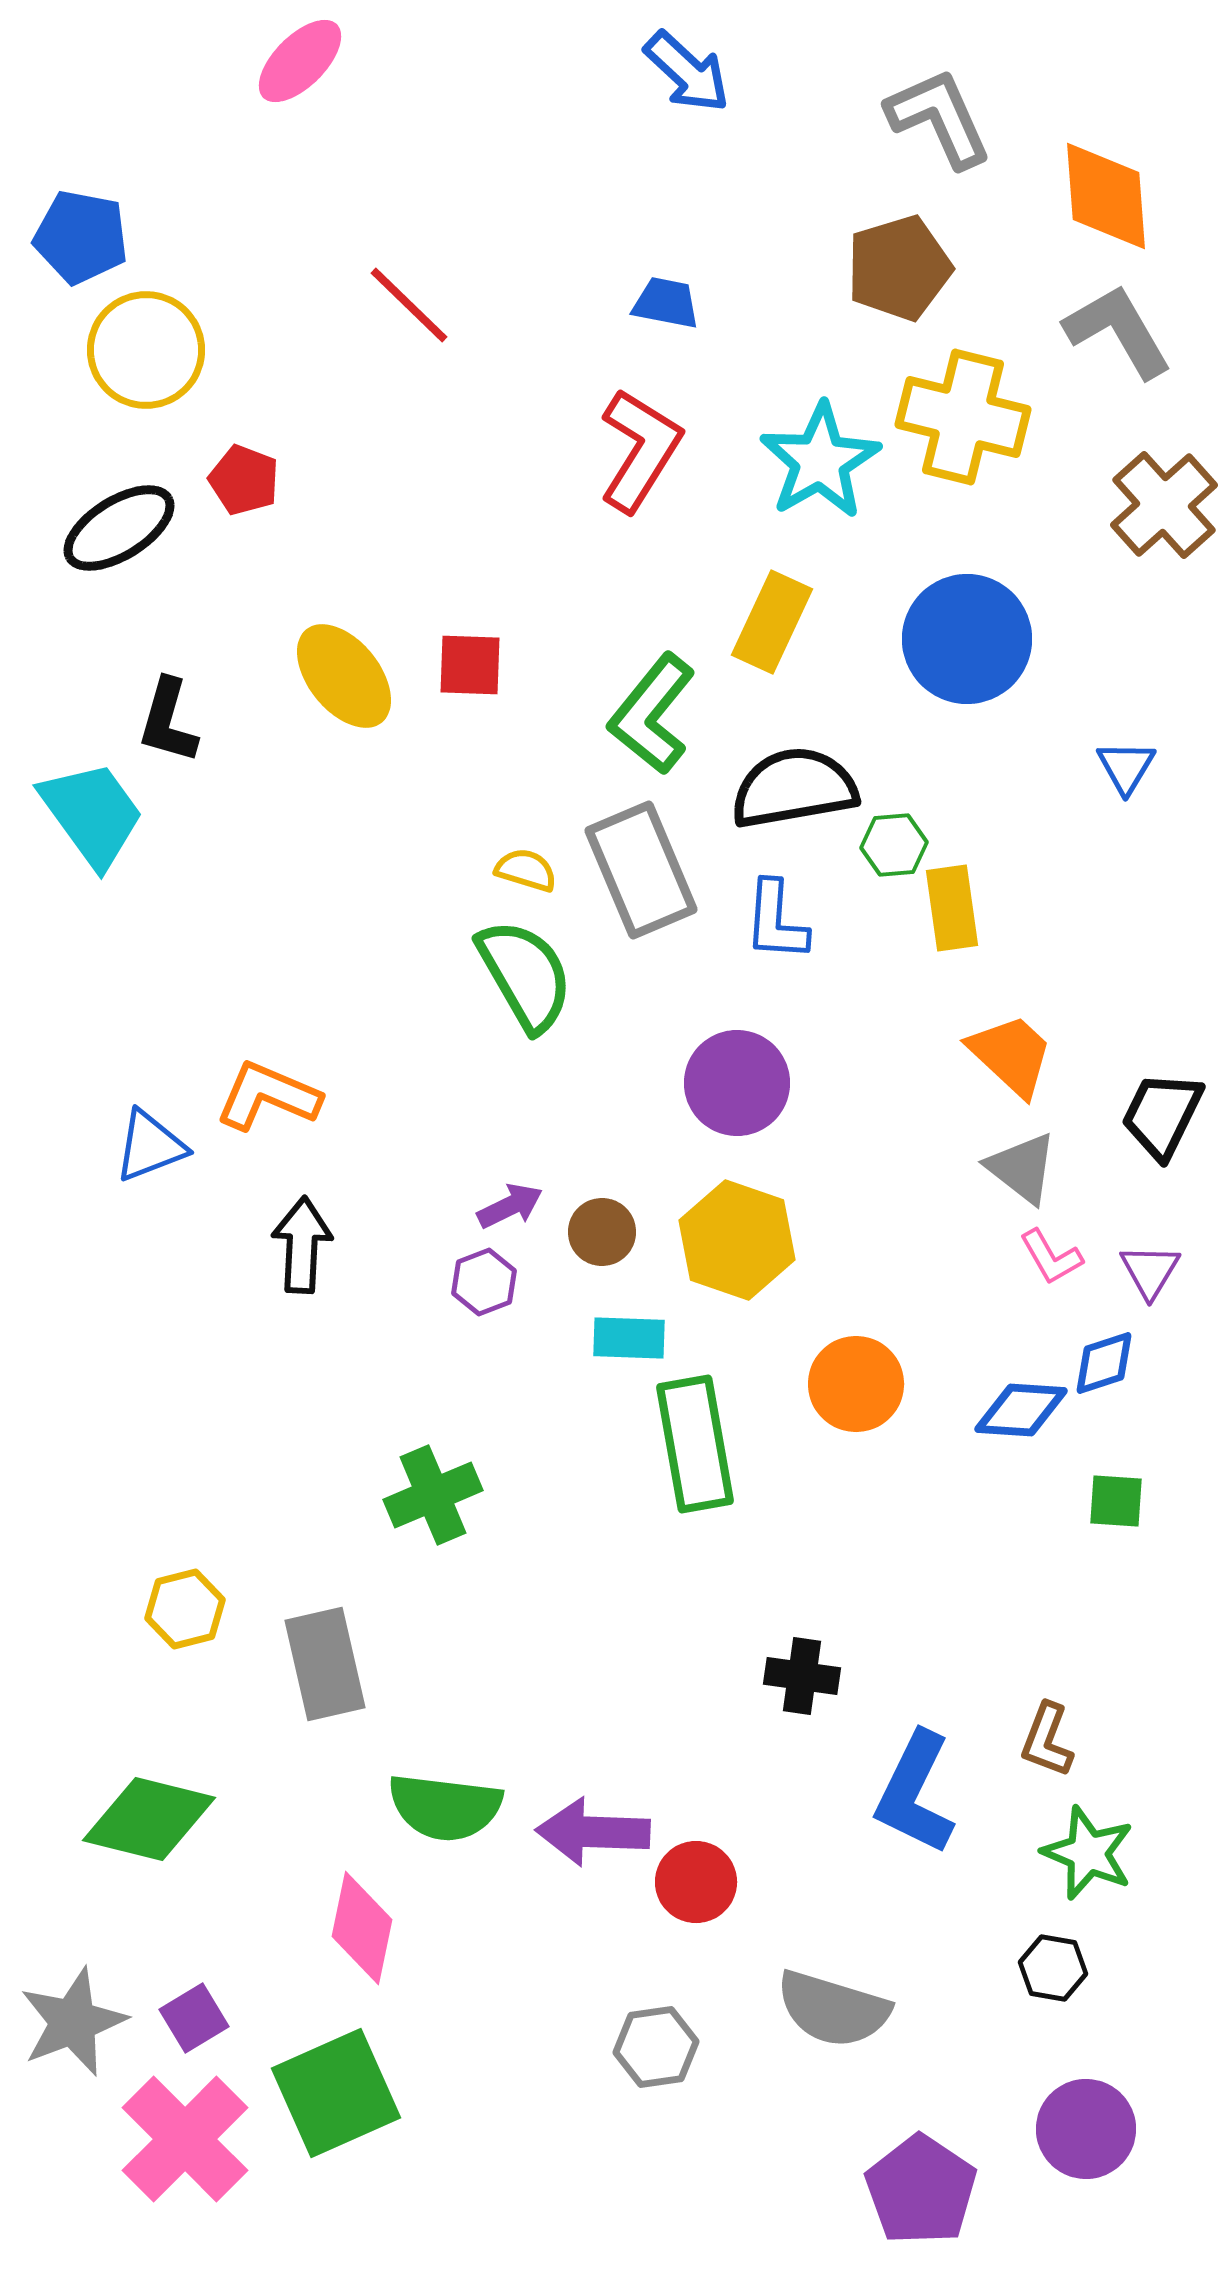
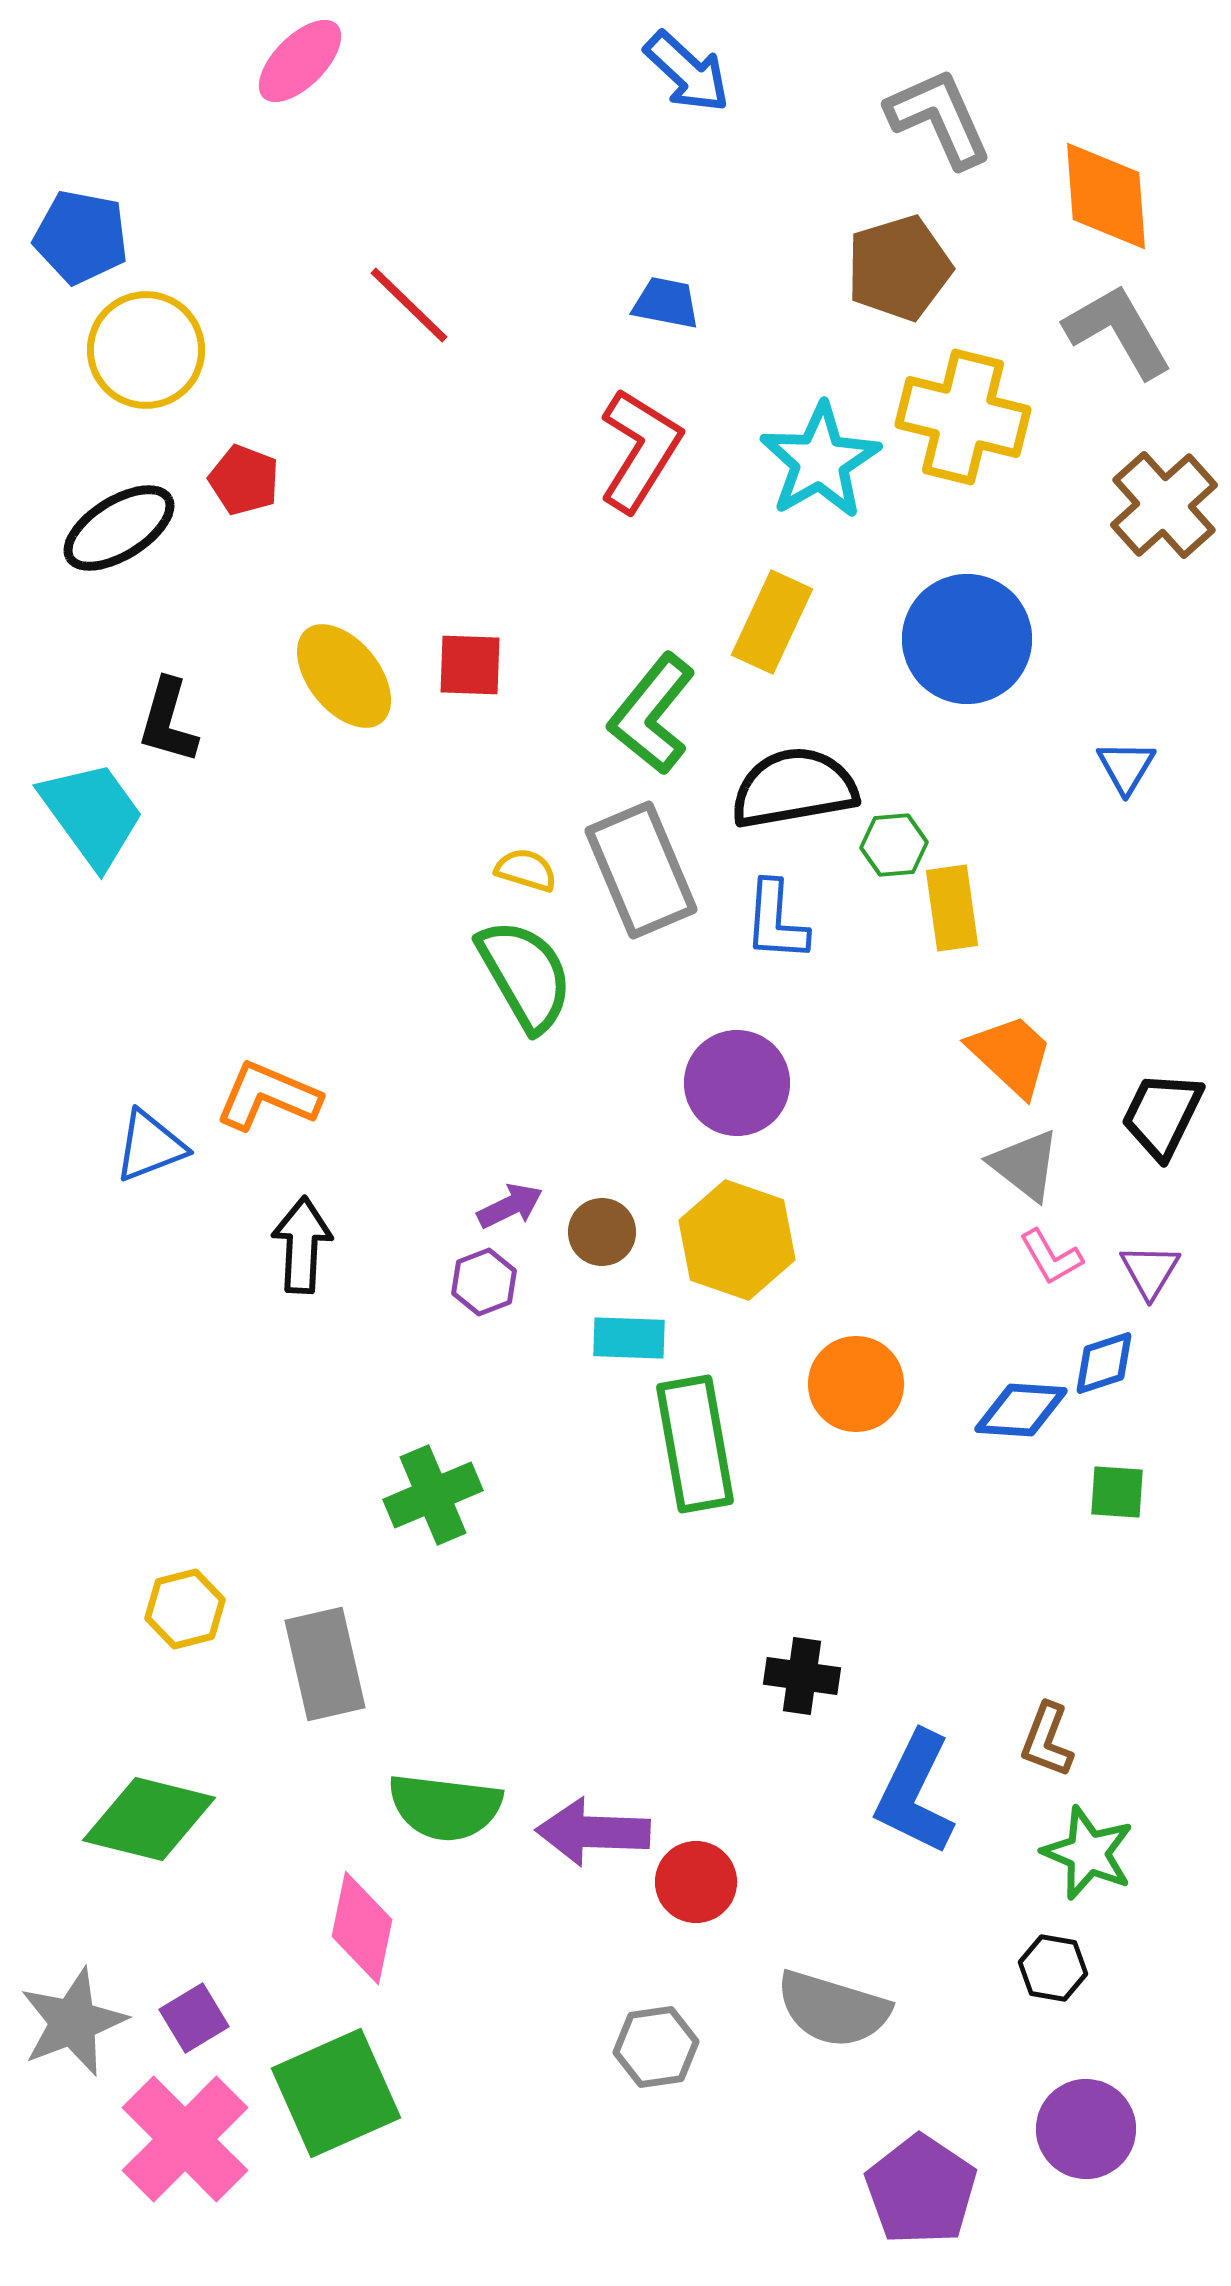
gray triangle at (1022, 1168): moved 3 px right, 3 px up
green square at (1116, 1501): moved 1 px right, 9 px up
